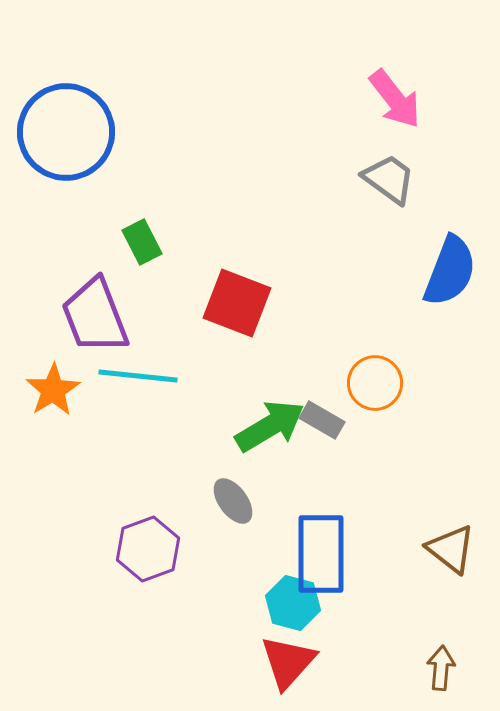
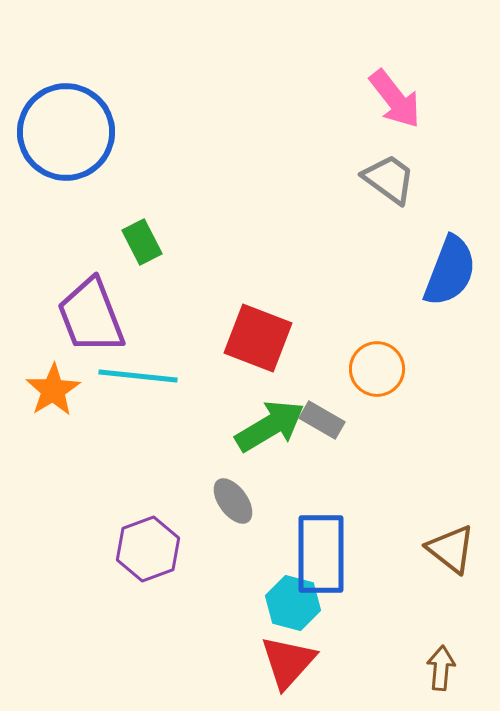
red square: moved 21 px right, 35 px down
purple trapezoid: moved 4 px left
orange circle: moved 2 px right, 14 px up
